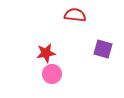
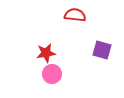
purple square: moved 1 px left, 1 px down
